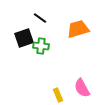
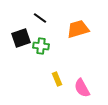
black square: moved 3 px left
yellow rectangle: moved 1 px left, 16 px up
